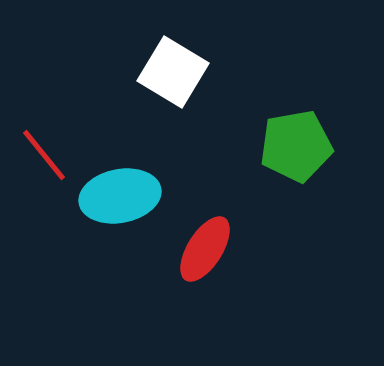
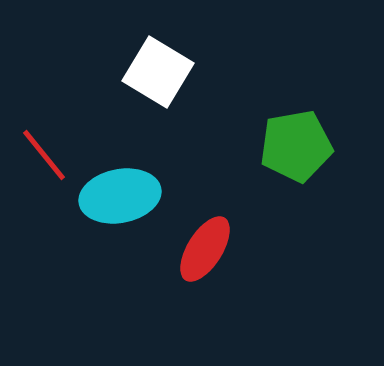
white square: moved 15 px left
